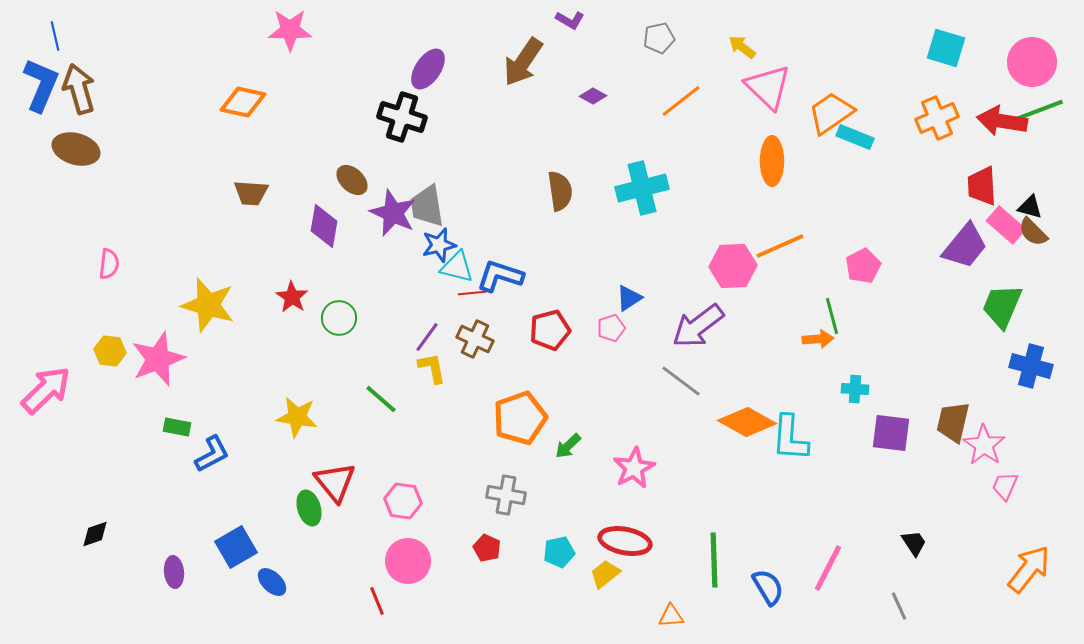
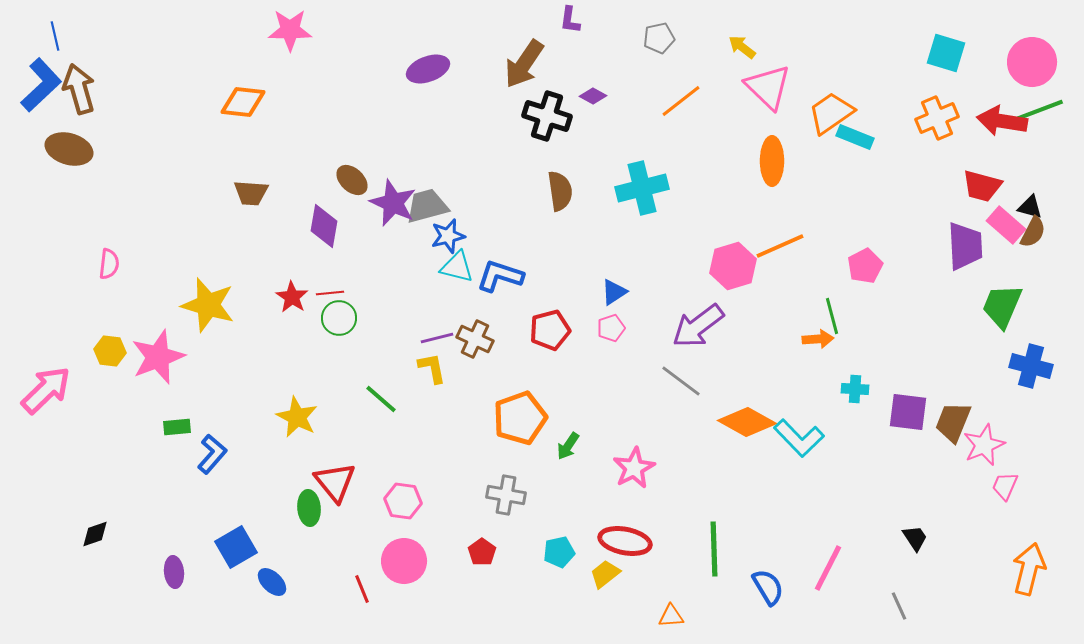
purple L-shape at (570, 20): rotated 68 degrees clockwise
cyan square at (946, 48): moved 5 px down
brown arrow at (523, 62): moved 1 px right, 2 px down
purple ellipse at (428, 69): rotated 36 degrees clockwise
blue L-shape at (41, 85): rotated 24 degrees clockwise
orange diamond at (243, 102): rotated 6 degrees counterclockwise
black cross at (402, 117): moved 145 px right, 1 px up
brown ellipse at (76, 149): moved 7 px left
red trapezoid at (982, 186): rotated 72 degrees counterclockwise
gray trapezoid at (427, 206): rotated 84 degrees clockwise
purple star at (393, 213): moved 10 px up
brown semicircle at (1033, 232): rotated 108 degrees counterclockwise
blue star at (439, 245): moved 9 px right, 9 px up
purple trapezoid at (965, 246): rotated 42 degrees counterclockwise
pink hexagon at (733, 266): rotated 15 degrees counterclockwise
pink pentagon at (863, 266): moved 2 px right
red line at (472, 293): moved 142 px left
blue triangle at (629, 298): moved 15 px left, 6 px up
purple line at (427, 337): moved 10 px right, 1 px down; rotated 40 degrees clockwise
pink star at (158, 359): moved 2 px up
yellow star at (297, 417): rotated 18 degrees clockwise
brown trapezoid at (953, 422): rotated 9 degrees clockwise
green rectangle at (177, 427): rotated 16 degrees counterclockwise
purple square at (891, 433): moved 17 px right, 21 px up
cyan L-shape at (790, 438): moved 9 px right; rotated 48 degrees counterclockwise
pink star at (984, 445): rotated 15 degrees clockwise
green arrow at (568, 446): rotated 12 degrees counterclockwise
blue L-shape at (212, 454): rotated 21 degrees counterclockwise
green ellipse at (309, 508): rotated 12 degrees clockwise
black trapezoid at (914, 543): moved 1 px right, 5 px up
red pentagon at (487, 548): moved 5 px left, 4 px down; rotated 12 degrees clockwise
green line at (714, 560): moved 11 px up
pink circle at (408, 561): moved 4 px left
orange arrow at (1029, 569): rotated 24 degrees counterclockwise
red line at (377, 601): moved 15 px left, 12 px up
